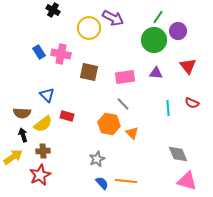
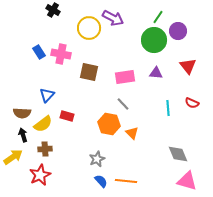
blue triangle: rotated 28 degrees clockwise
brown cross: moved 2 px right, 2 px up
blue semicircle: moved 1 px left, 2 px up
